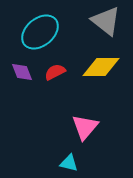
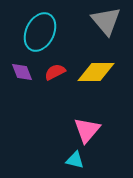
gray triangle: rotated 12 degrees clockwise
cyan ellipse: rotated 24 degrees counterclockwise
yellow diamond: moved 5 px left, 5 px down
pink triangle: moved 2 px right, 3 px down
cyan triangle: moved 6 px right, 3 px up
